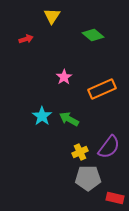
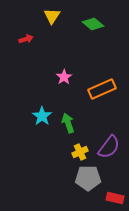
green diamond: moved 11 px up
green arrow: moved 1 px left, 4 px down; rotated 42 degrees clockwise
